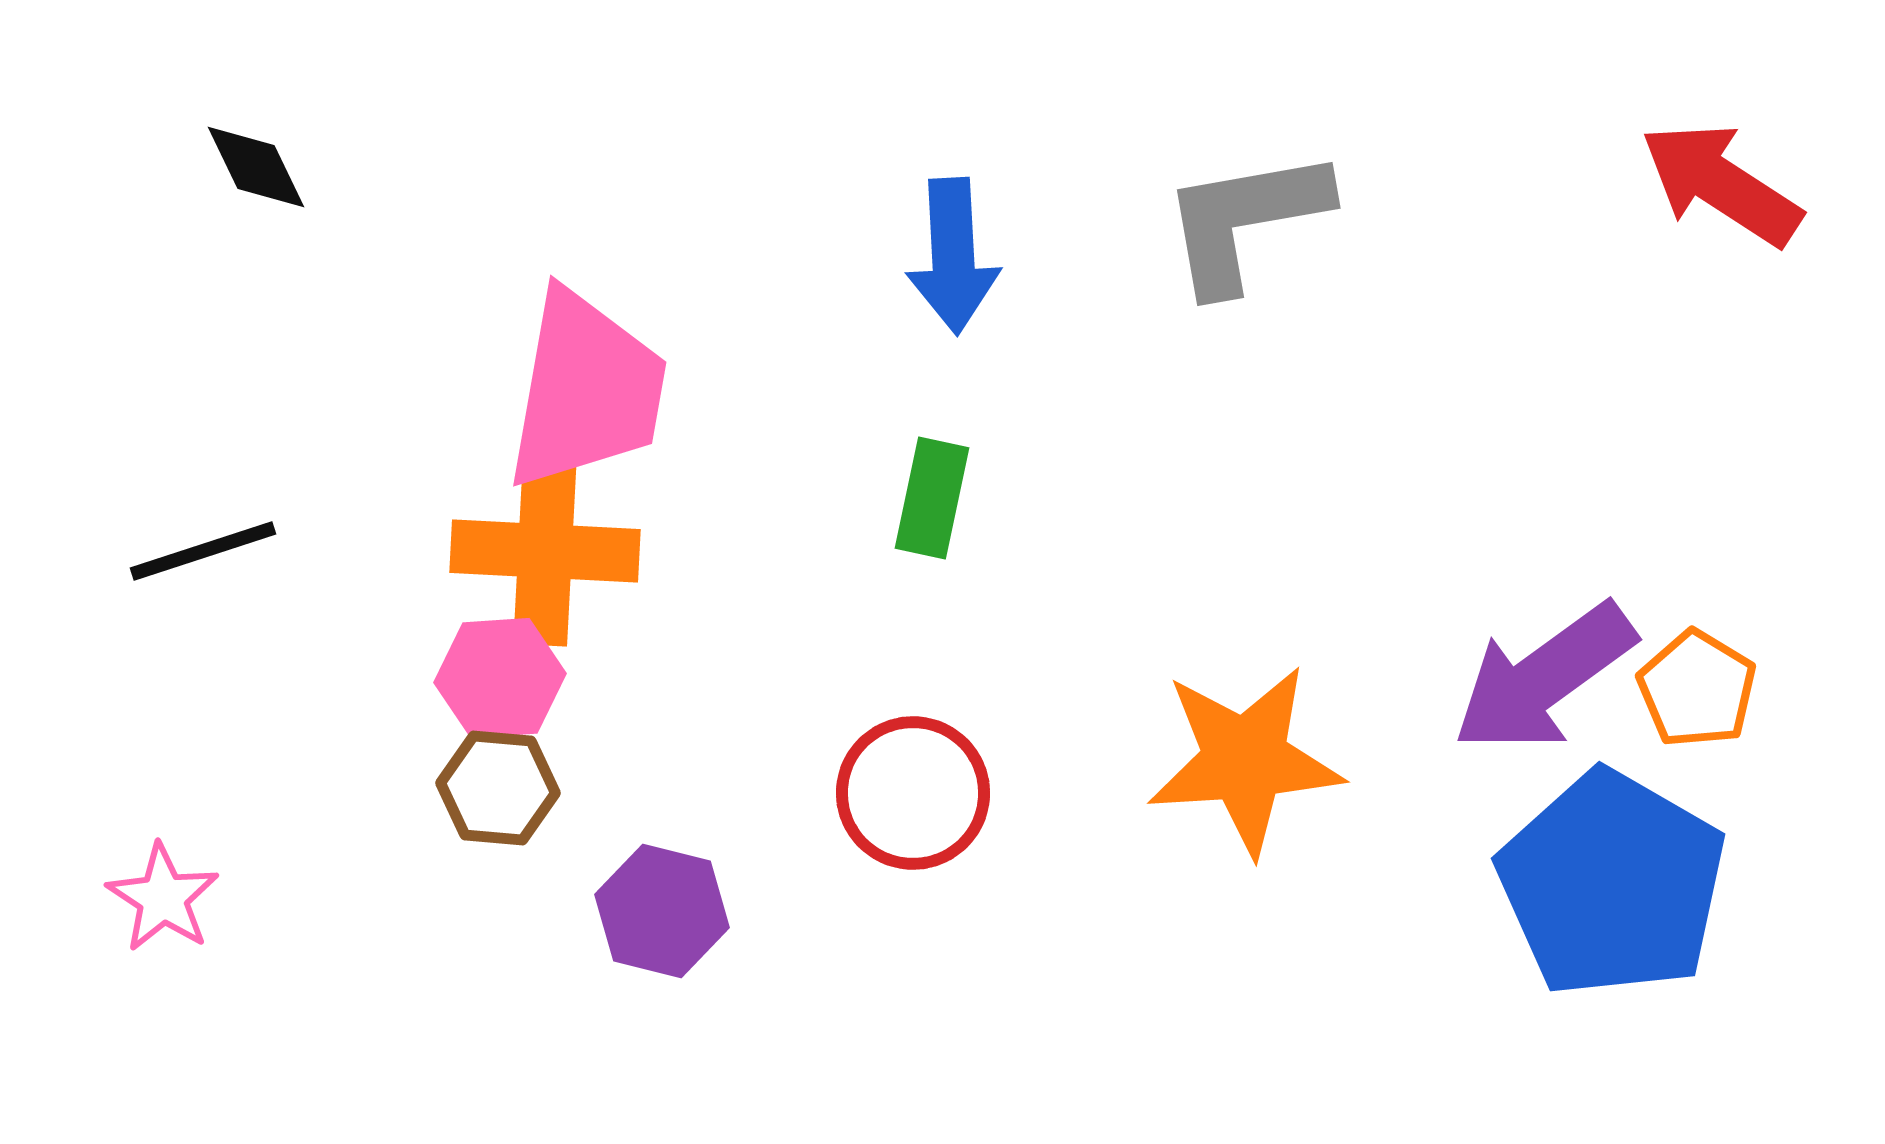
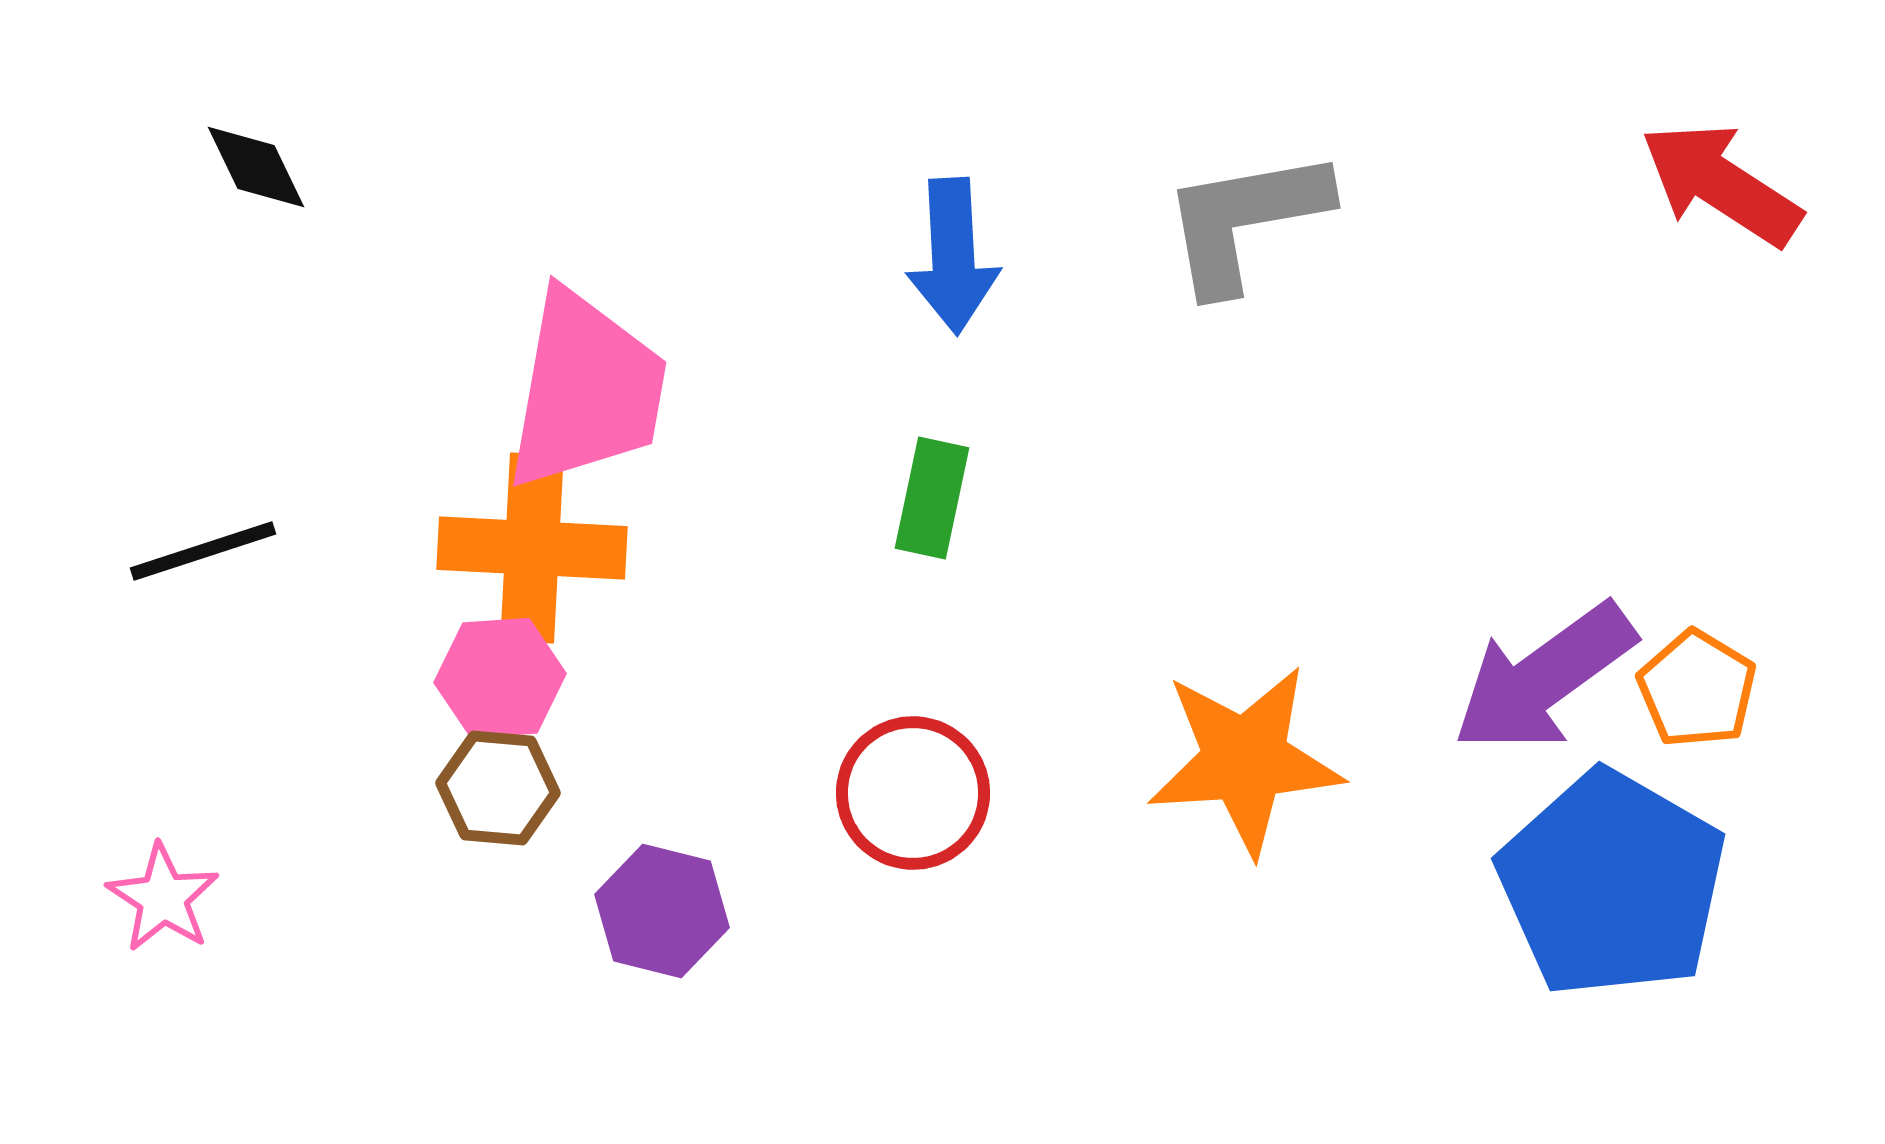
orange cross: moved 13 px left, 3 px up
